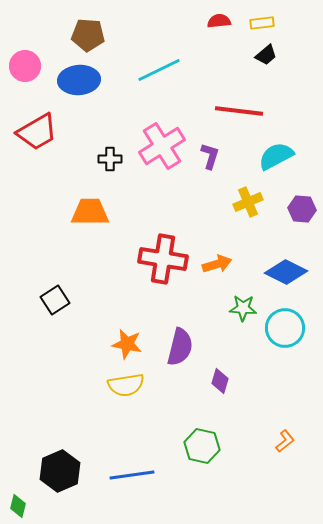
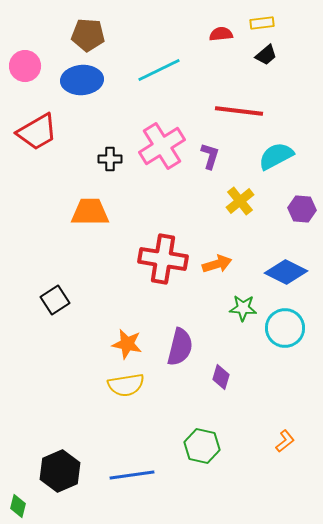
red semicircle: moved 2 px right, 13 px down
blue ellipse: moved 3 px right
yellow cross: moved 8 px left, 1 px up; rotated 16 degrees counterclockwise
purple diamond: moved 1 px right, 4 px up
